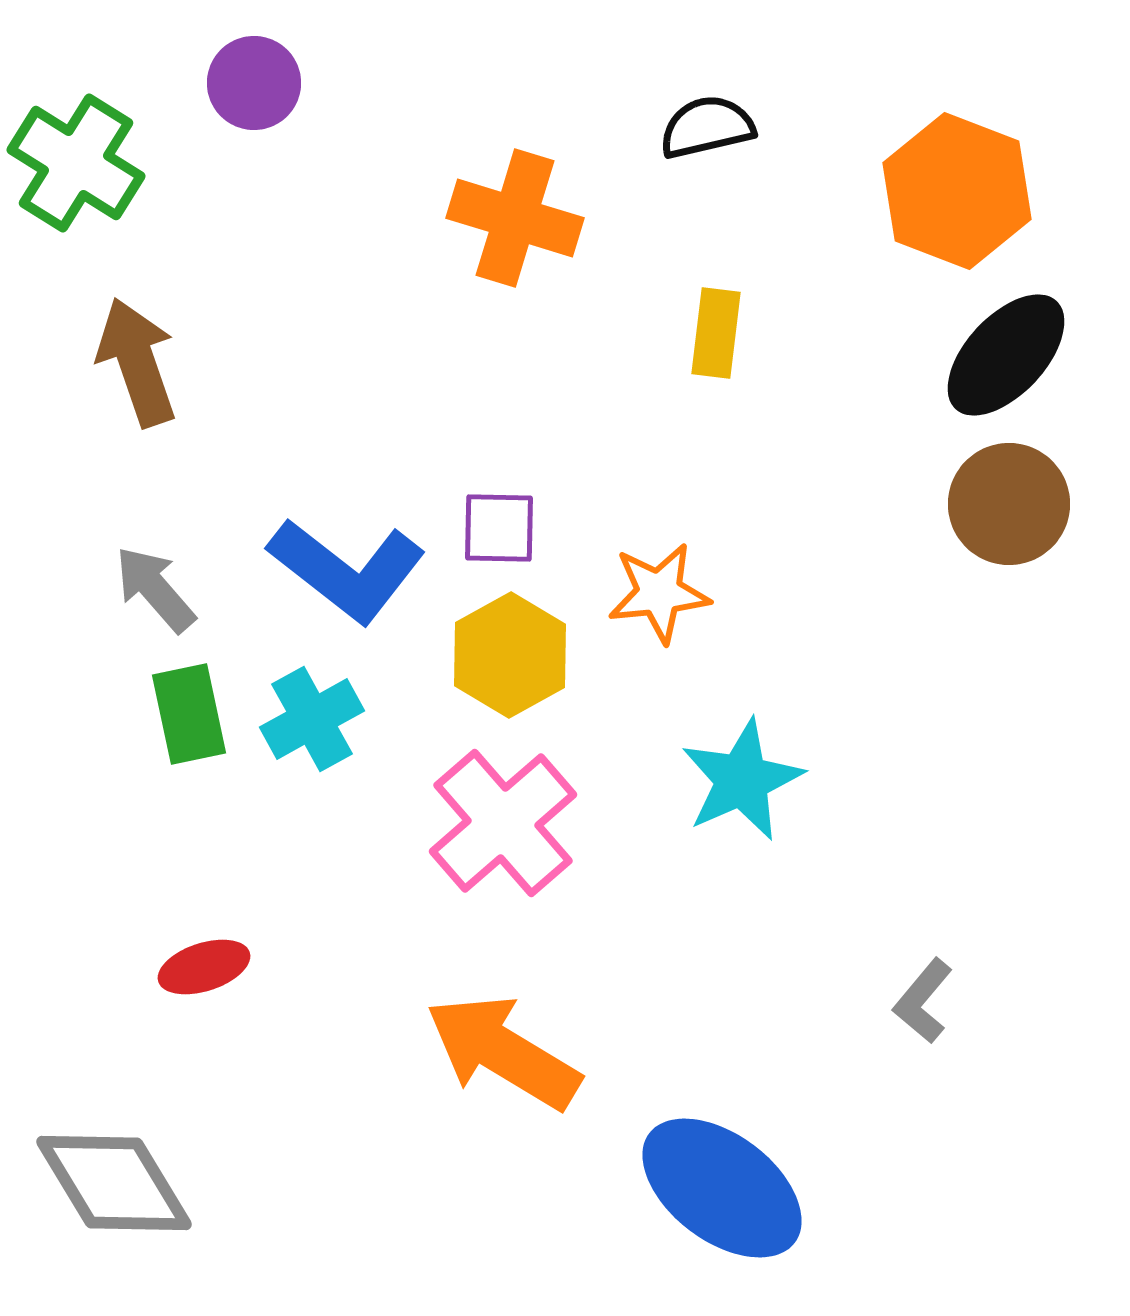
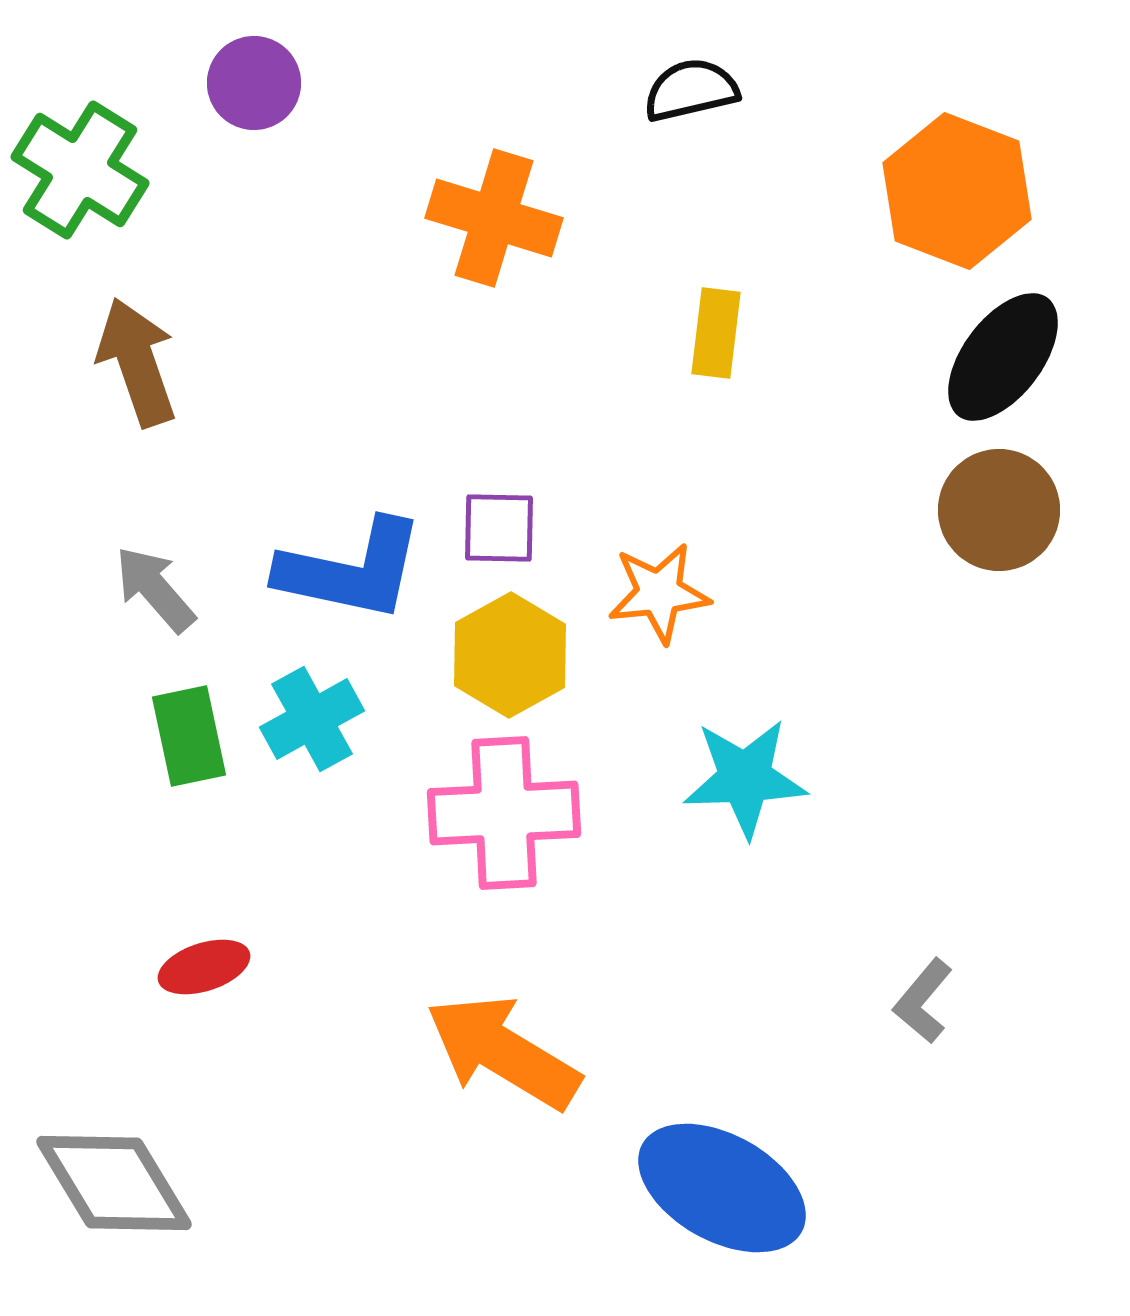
black semicircle: moved 16 px left, 37 px up
green cross: moved 4 px right, 7 px down
orange cross: moved 21 px left
black ellipse: moved 3 px left, 2 px down; rotated 6 degrees counterclockwise
brown circle: moved 10 px left, 6 px down
blue L-shape: moved 4 px right; rotated 26 degrees counterclockwise
green rectangle: moved 22 px down
cyan star: moved 3 px right, 2 px up; rotated 22 degrees clockwise
pink cross: moved 1 px right, 10 px up; rotated 38 degrees clockwise
blue ellipse: rotated 8 degrees counterclockwise
